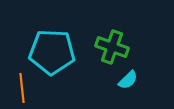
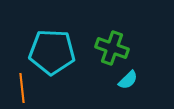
green cross: moved 1 px down
